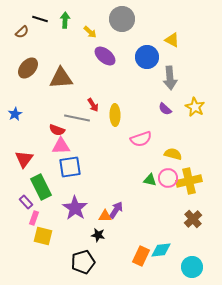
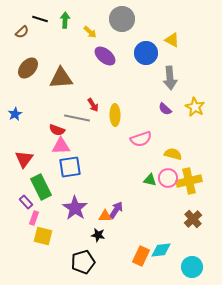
blue circle: moved 1 px left, 4 px up
